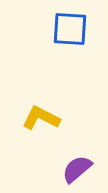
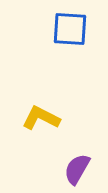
purple semicircle: rotated 20 degrees counterclockwise
